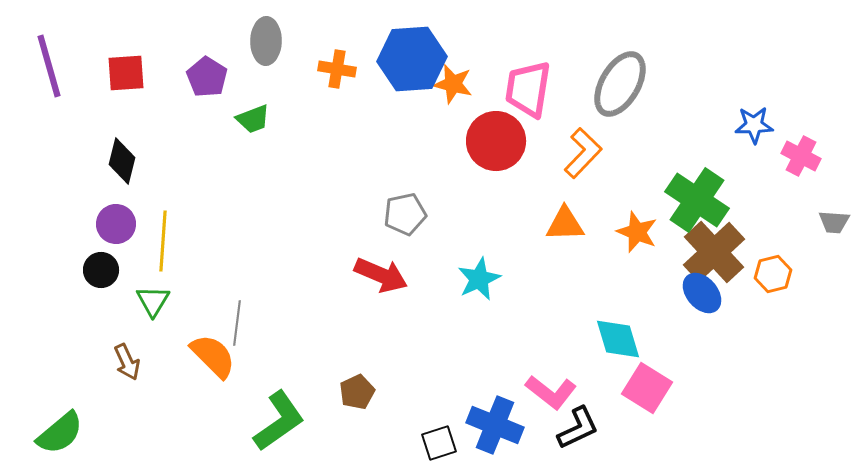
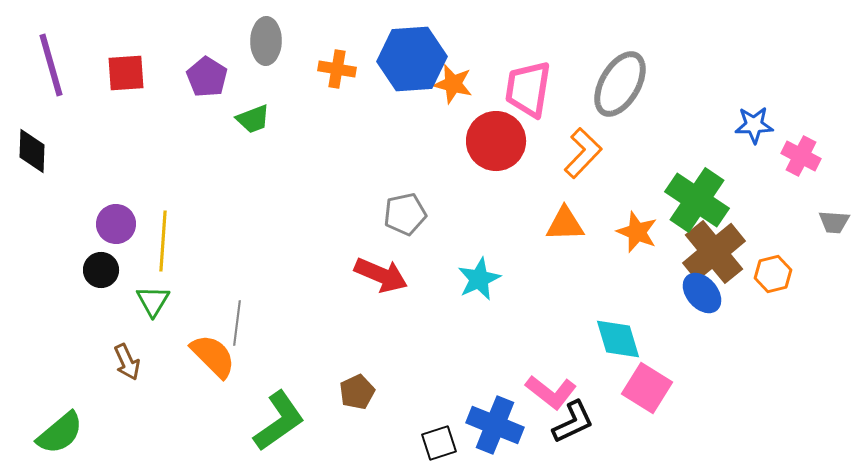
purple line at (49, 66): moved 2 px right, 1 px up
black diamond at (122, 161): moved 90 px left, 10 px up; rotated 12 degrees counterclockwise
brown cross at (714, 252): rotated 4 degrees clockwise
black L-shape at (578, 428): moved 5 px left, 6 px up
